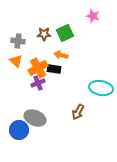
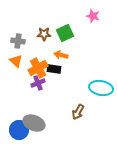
gray ellipse: moved 1 px left, 5 px down
